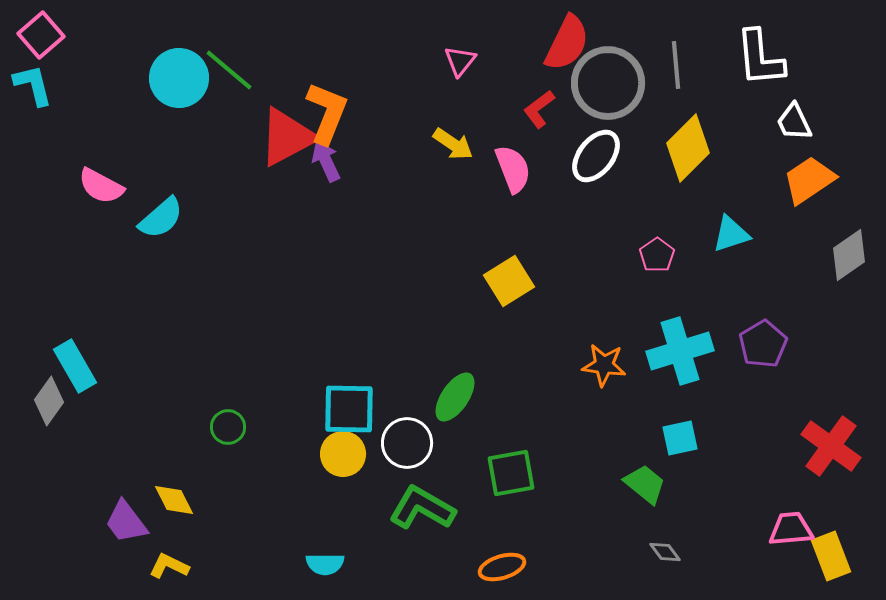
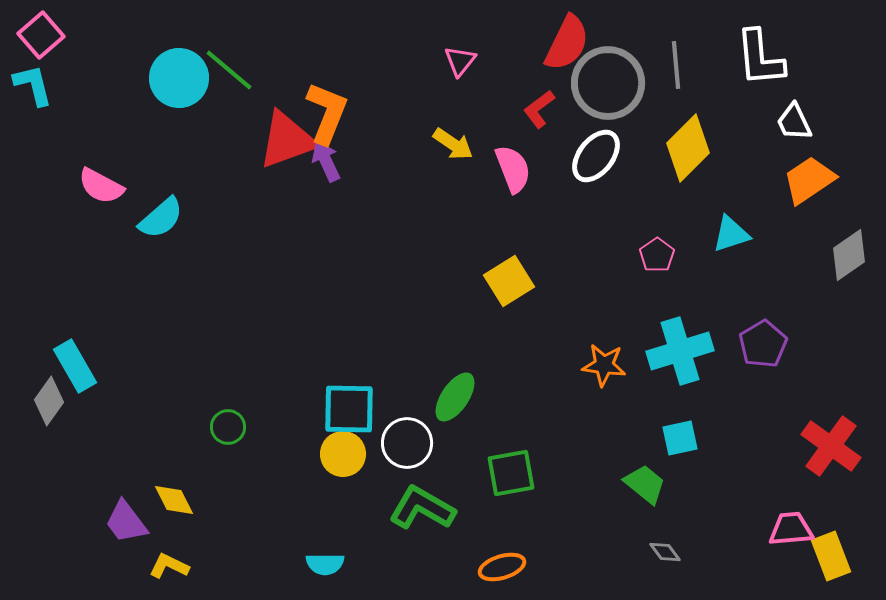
red triangle at (287, 137): moved 3 px down; rotated 8 degrees clockwise
